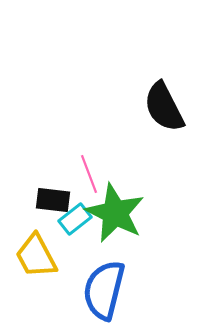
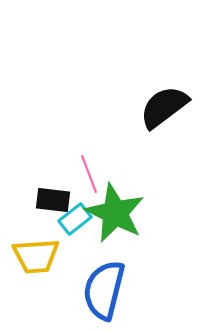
black semicircle: rotated 80 degrees clockwise
yellow trapezoid: rotated 66 degrees counterclockwise
